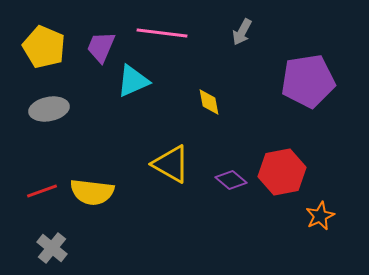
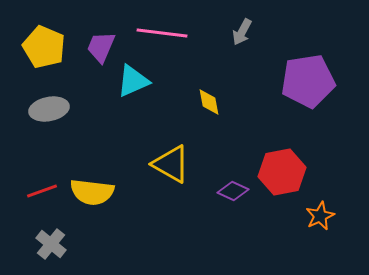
purple diamond: moved 2 px right, 11 px down; rotated 16 degrees counterclockwise
gray cross: moved 1 px left, 4 px up
